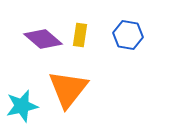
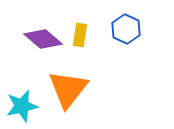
blue hexagon: moved 2 px left, 6 px up; rotated 16 degrees clockwise
